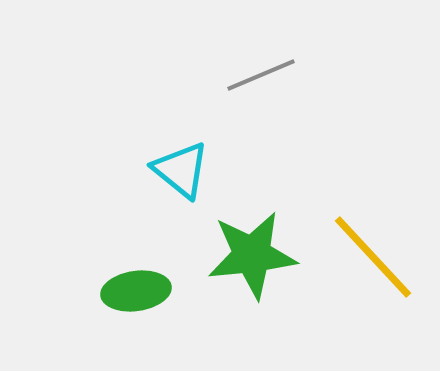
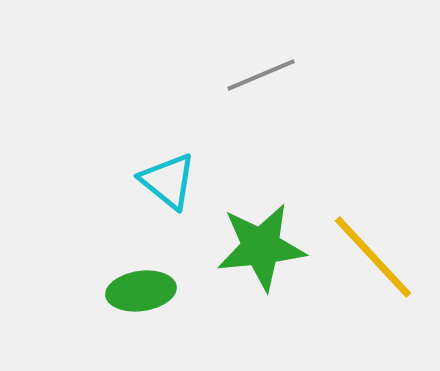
cyan triangle: moved 13 px left, 11 px down
green star: moved 9 px right, 8 px up
green ellipse: moved 5 px right
